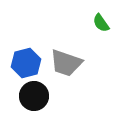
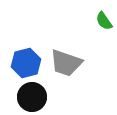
green semicircle: moved 3 px right, 2 px up
black circle: moved 2 px left, 1 px down
